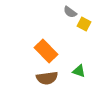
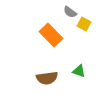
orange rectangle: moved 5 px right, 16 px up
